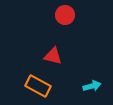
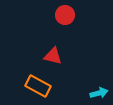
cyan arrow: moved 7 px right, 7 px down
